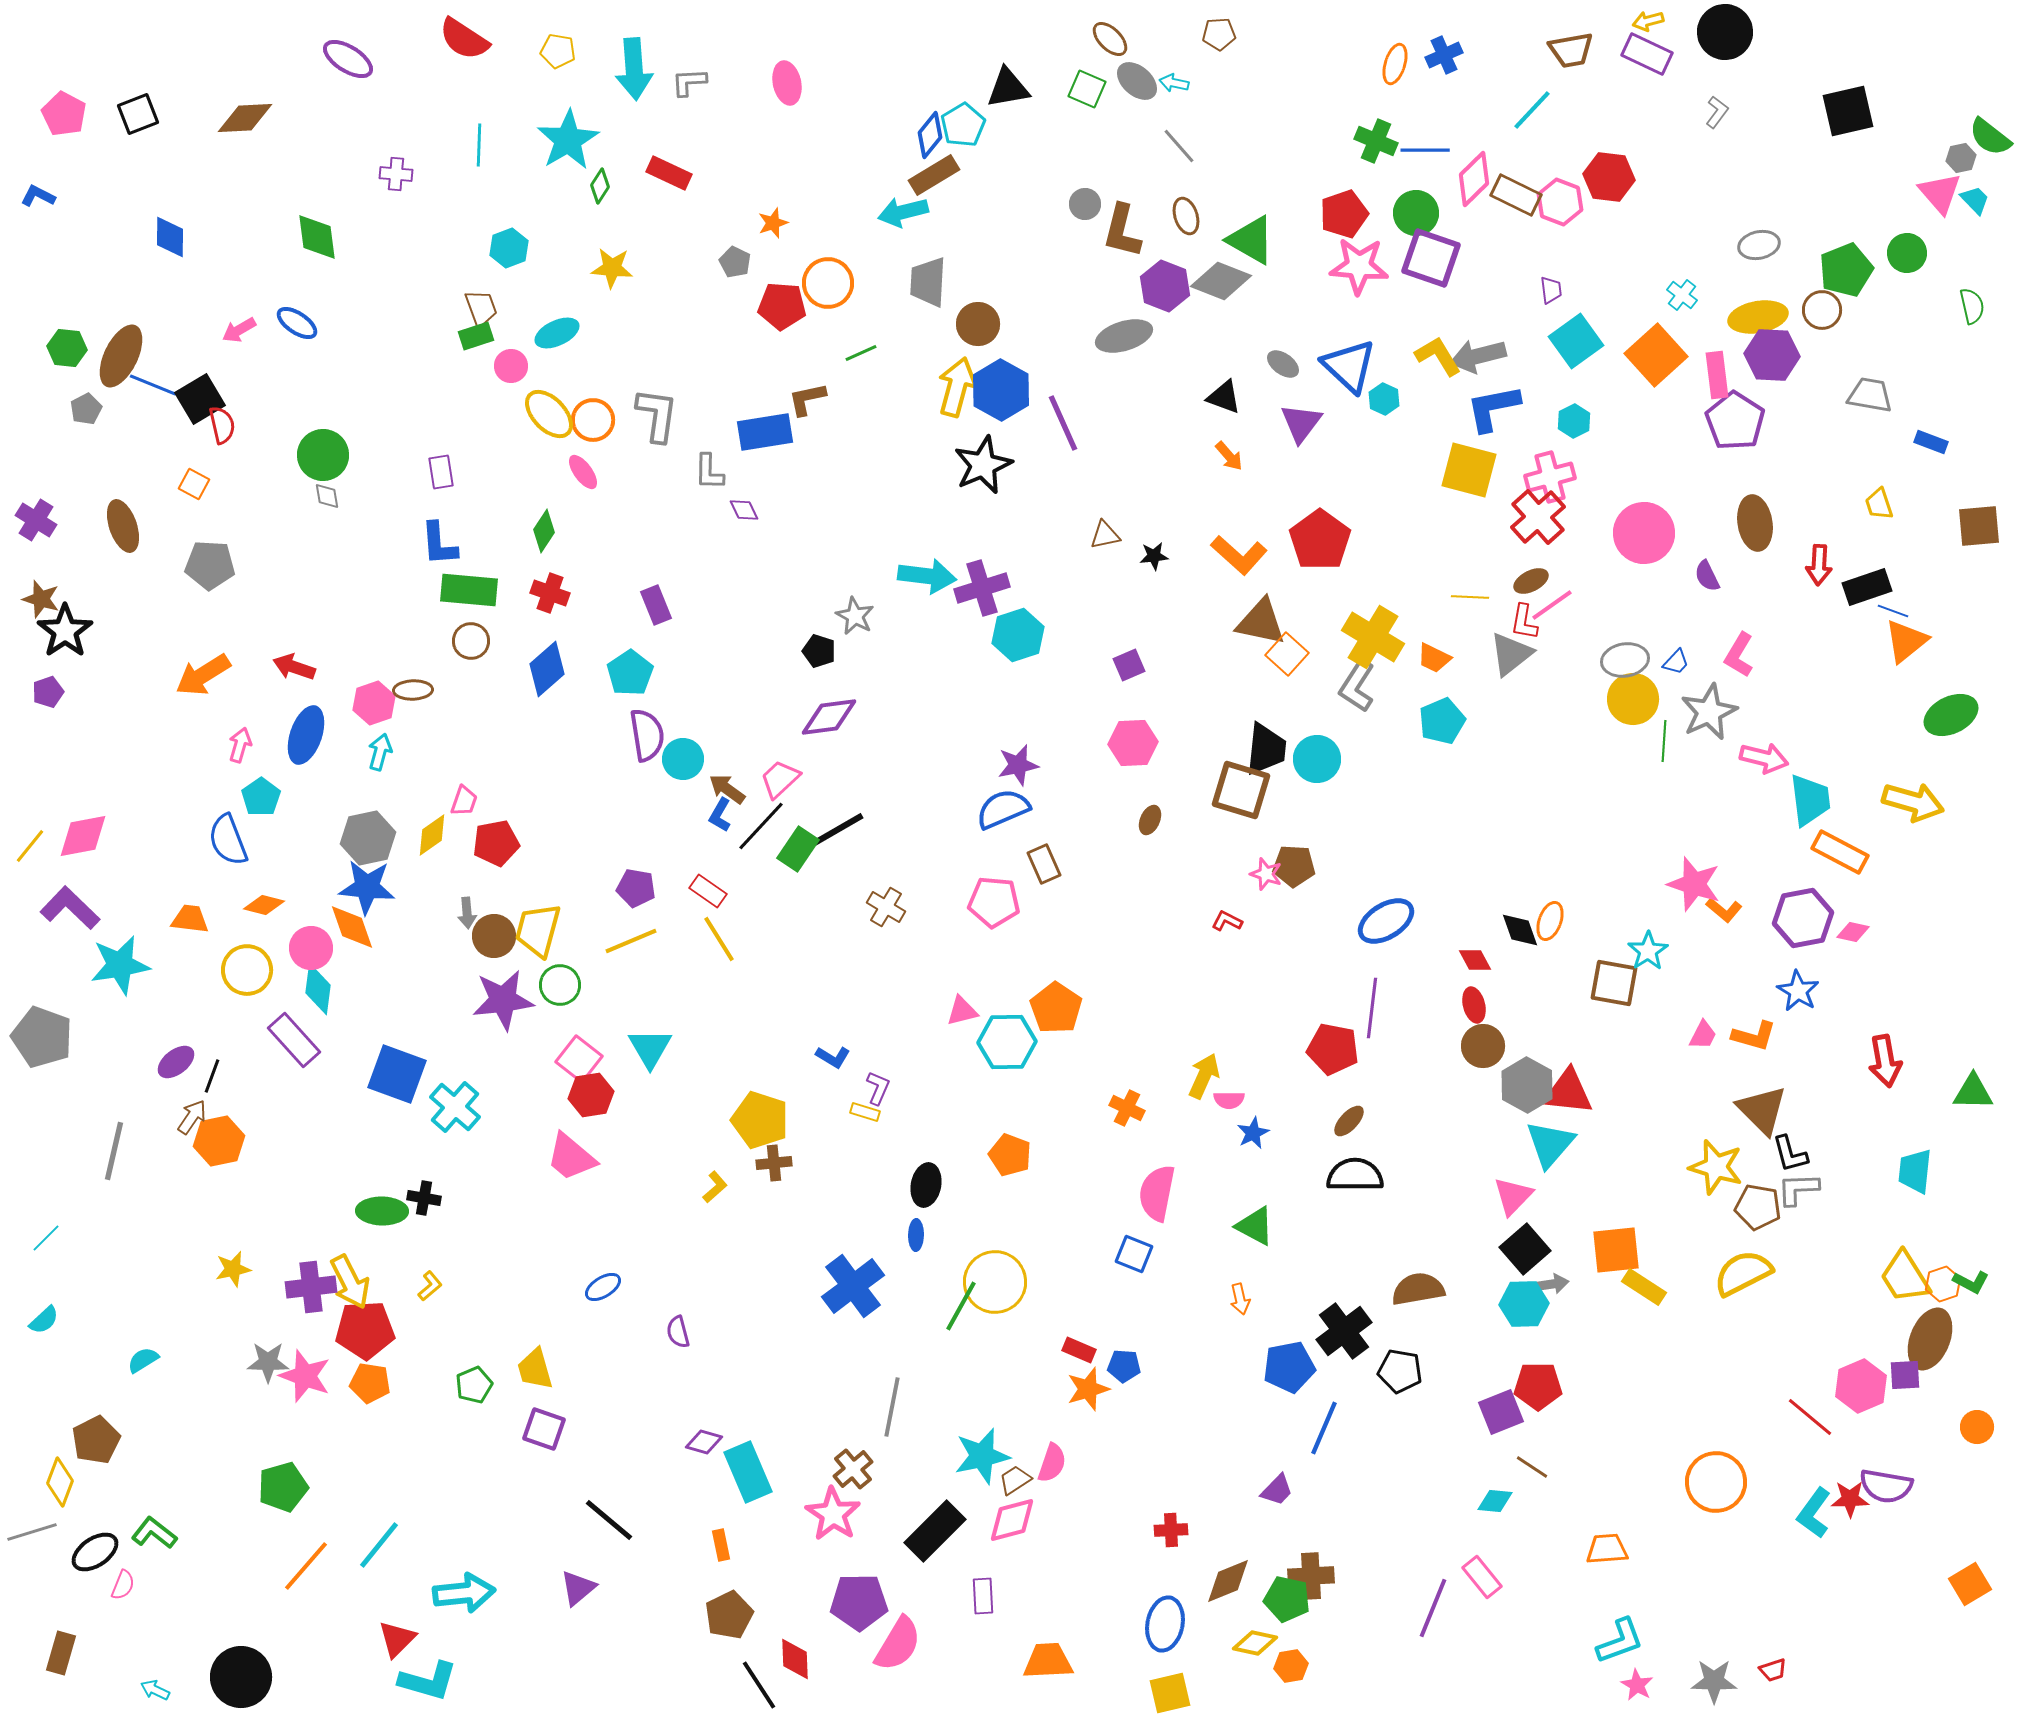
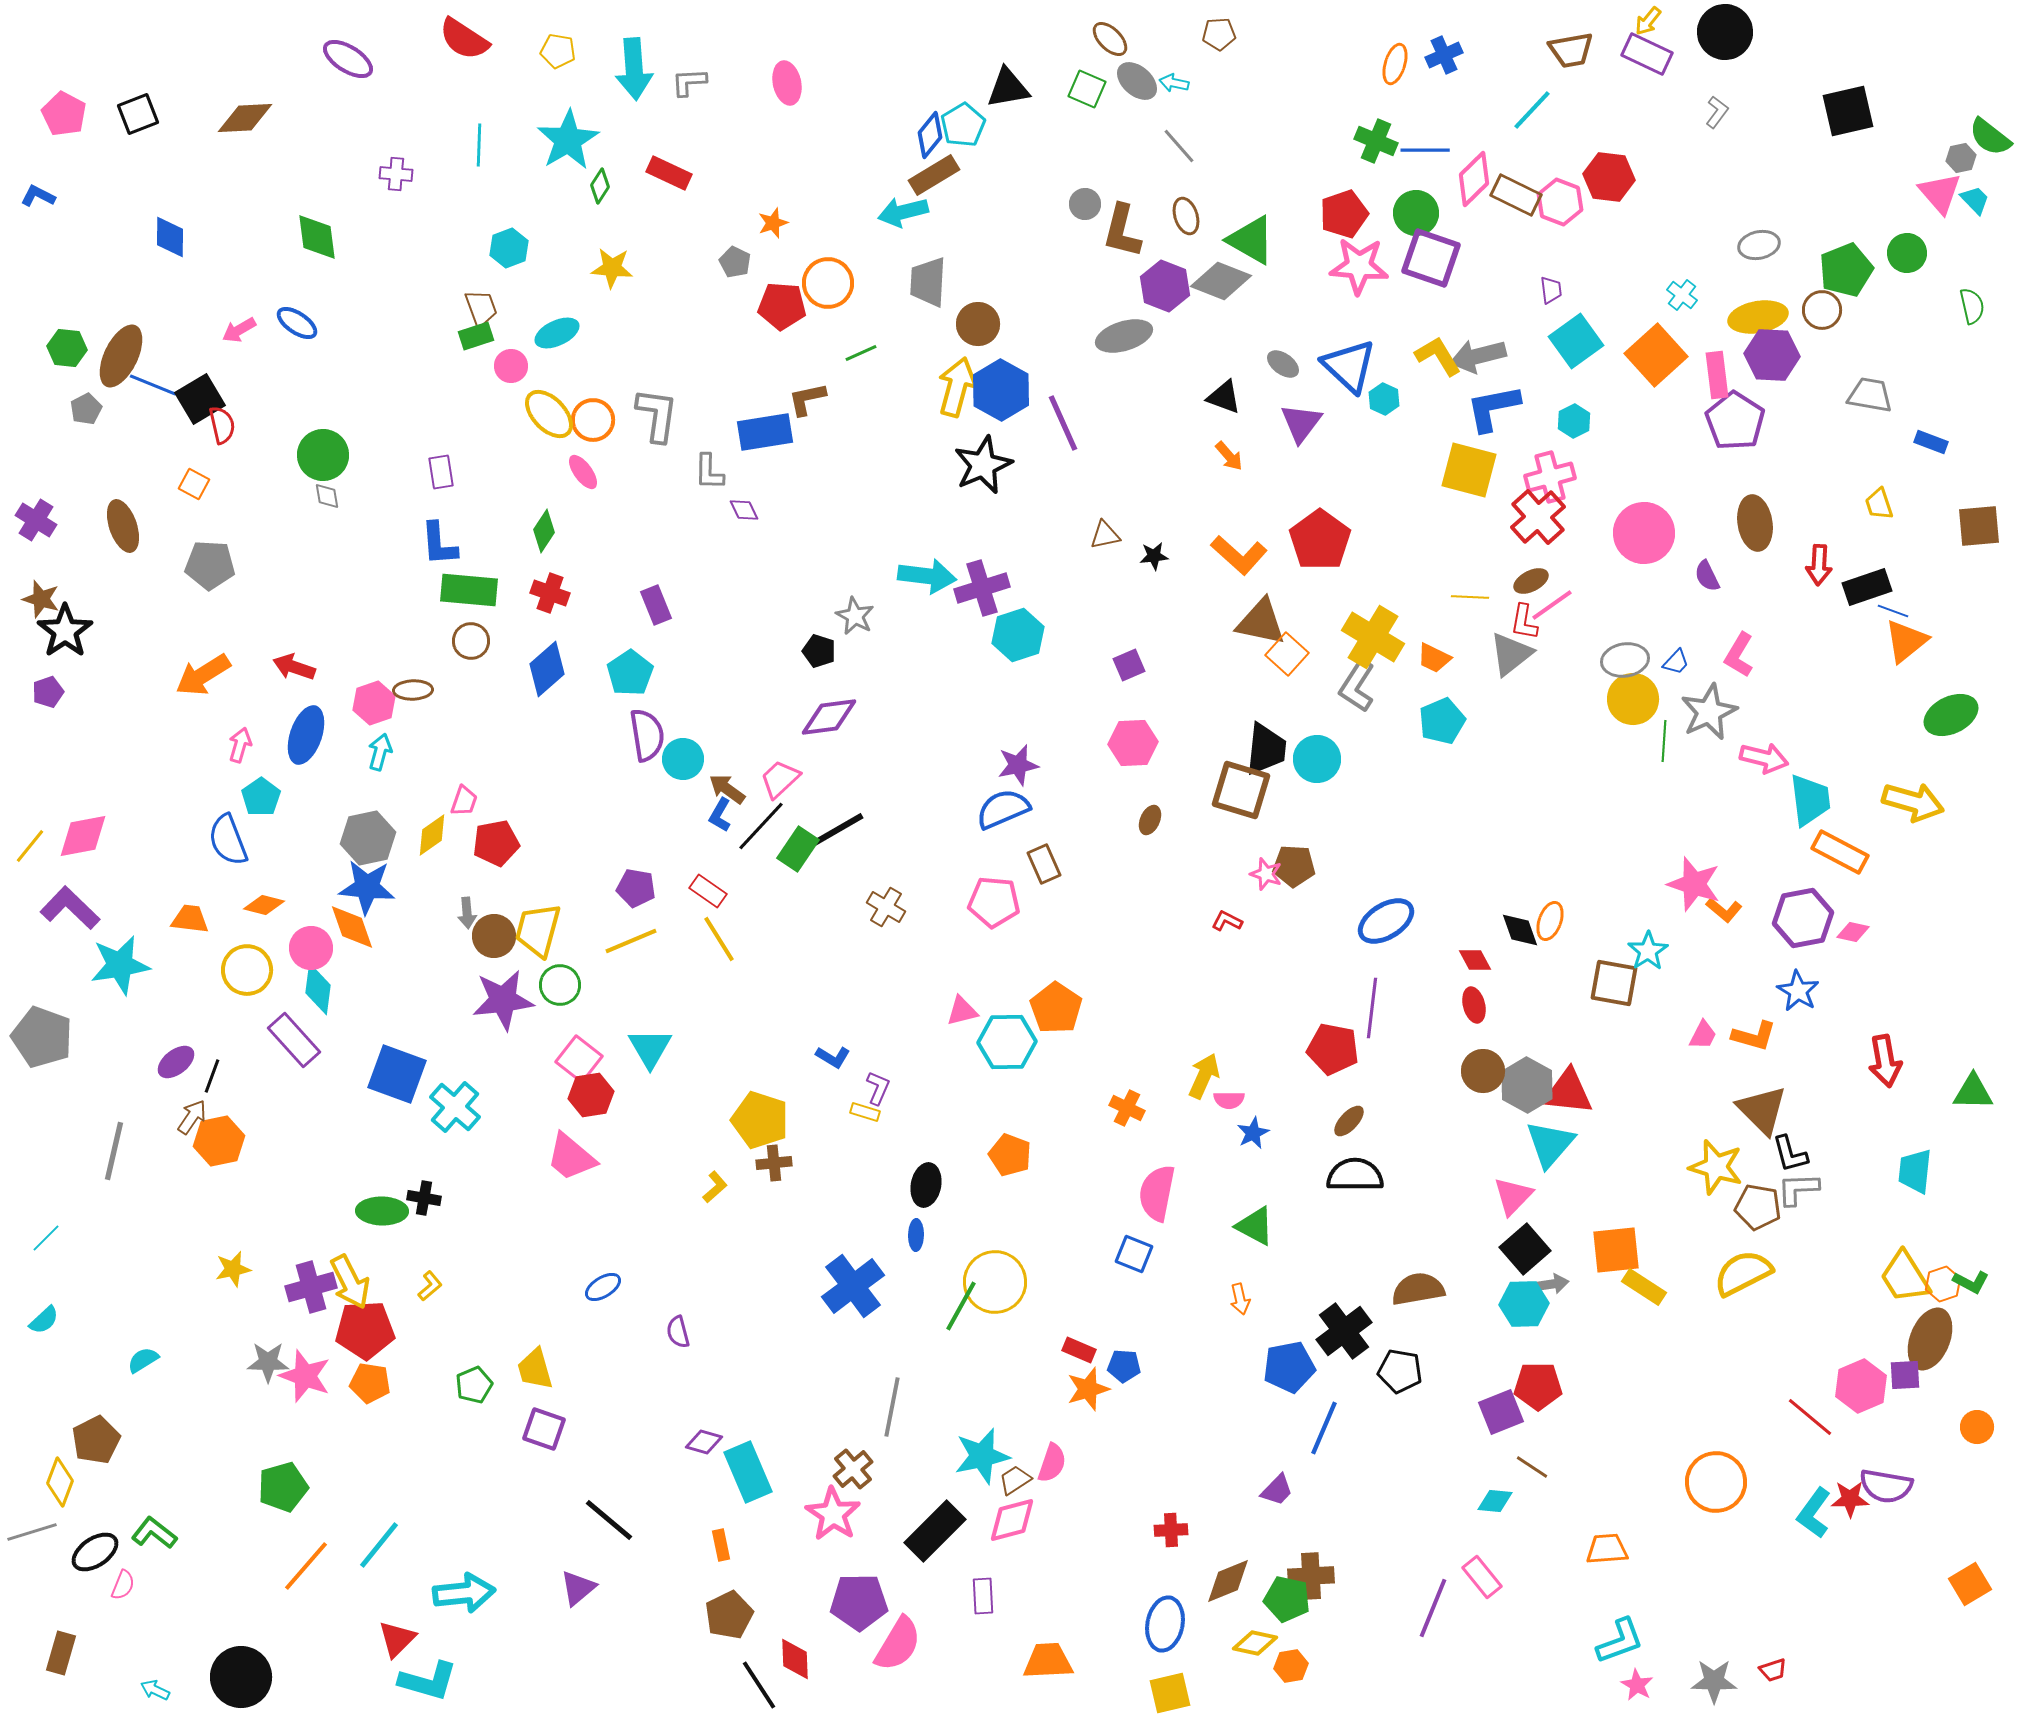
yellow arrow at (1648, 21): rotated 36 degrees counterclockwise
brown circle at (1483, 1046): moved 25 px down
purple cross at (311, 1287): rotated 9 degrees counterclockwise
